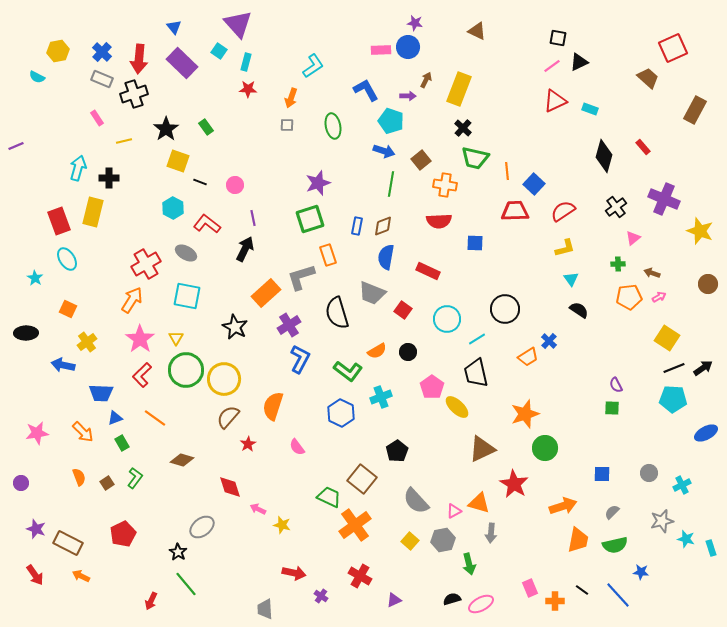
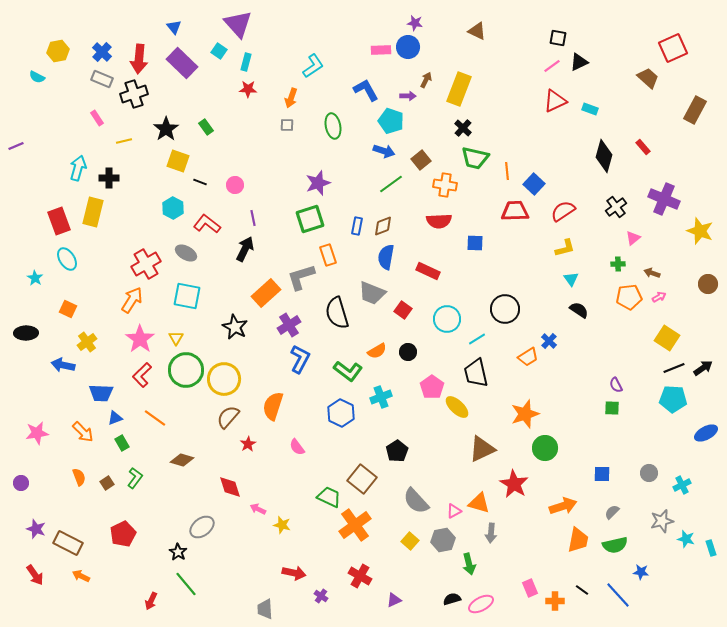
green line at (391, 184): rotated 45 degrees clockwise
